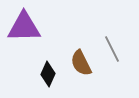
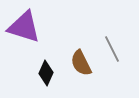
purple triangle: rotated 18 degrees clockwise
black diamond: moved 2 px left, 1 px up
